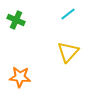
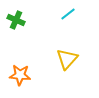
yellow triangle: moved 1 px left, 7 px down
orange star: moved 2 px up
